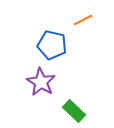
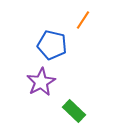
orange line: rotated 30 degrees counterclockwise
purple star: rotated 12 degrees clockwise
